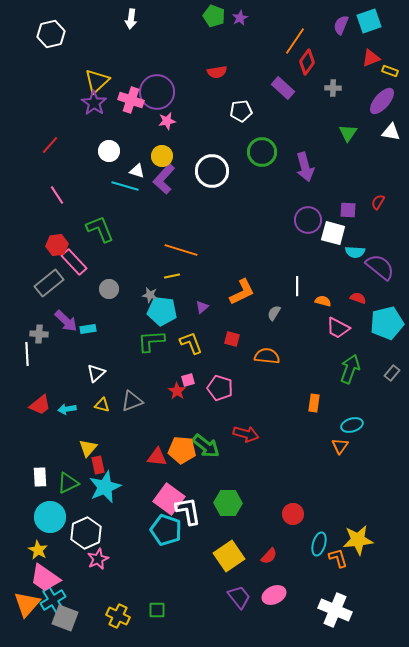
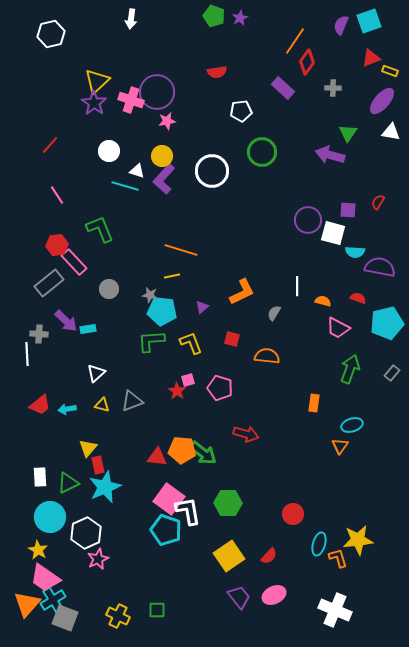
purple arrow at (305, 167): moved 25 px right, 12 px up; rotated 120 degrees clockwise
purple semicircle at (380, 267): rotated 28 degrees counterclockwise
green arrow at (206, 446): moved 3 px left, 7 px down
